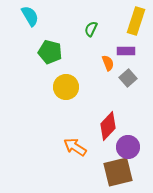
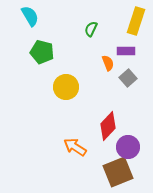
green pentagon: moved 8 px left
brown square: rotated 8 degrees counterclockwise
